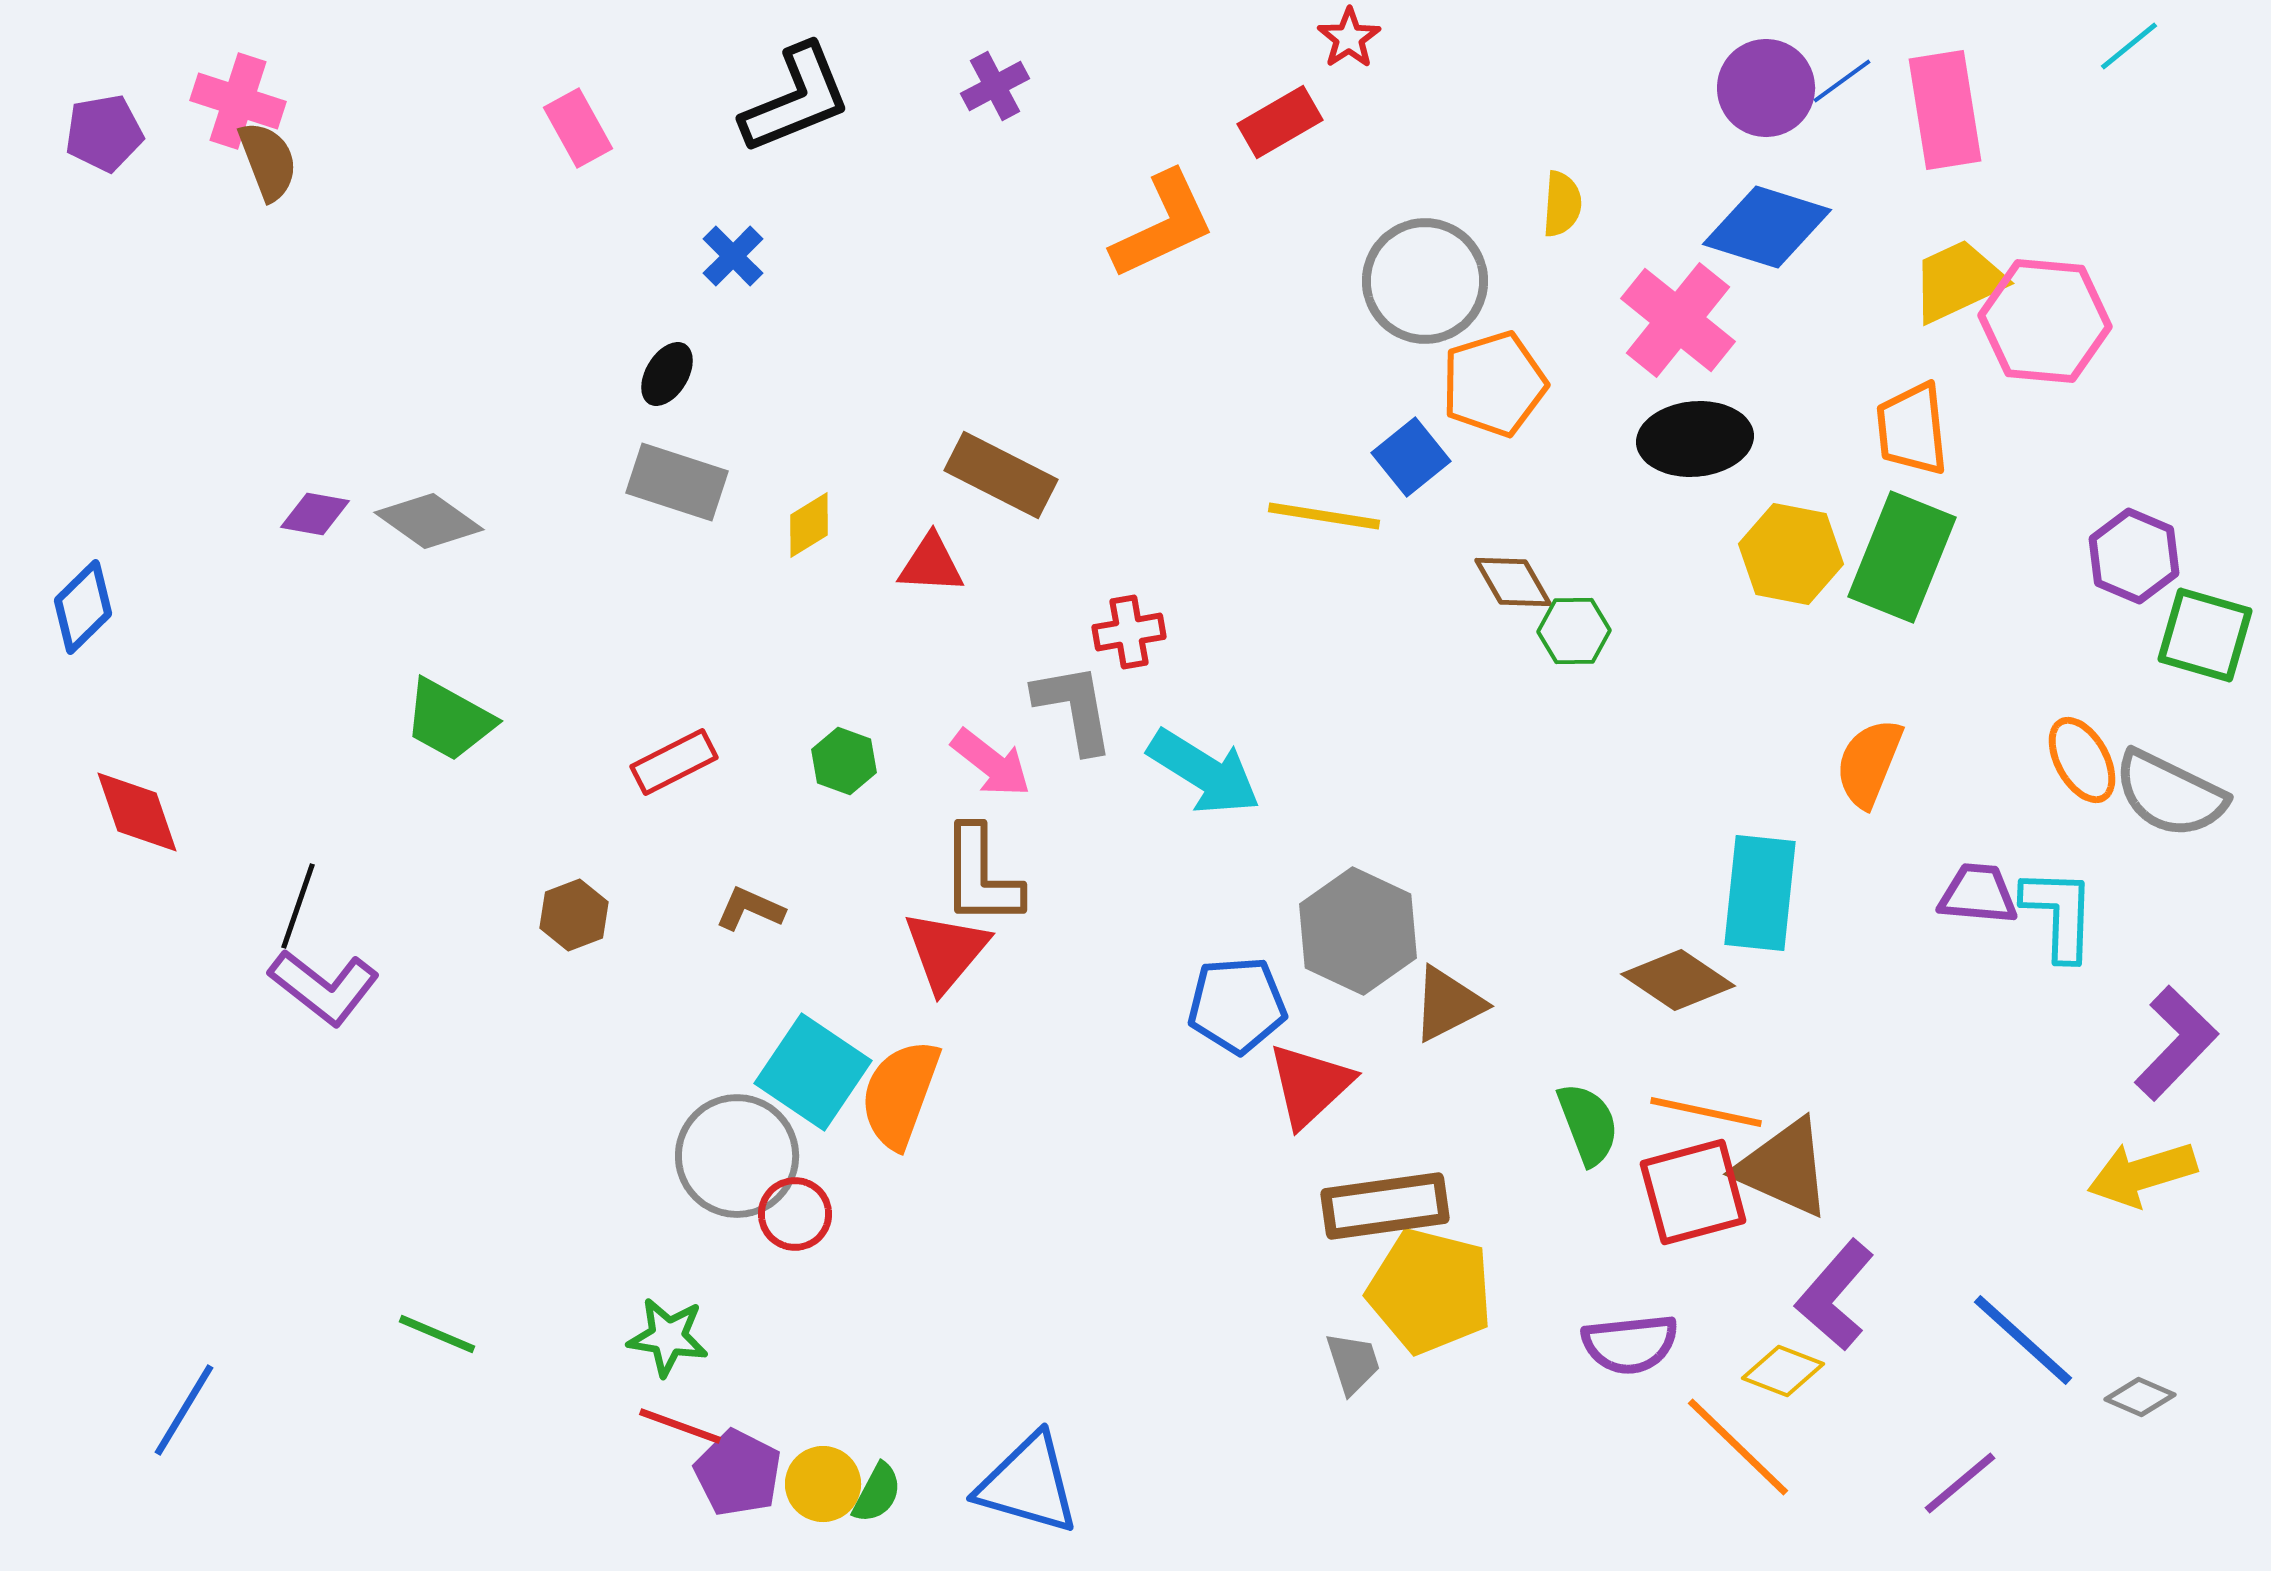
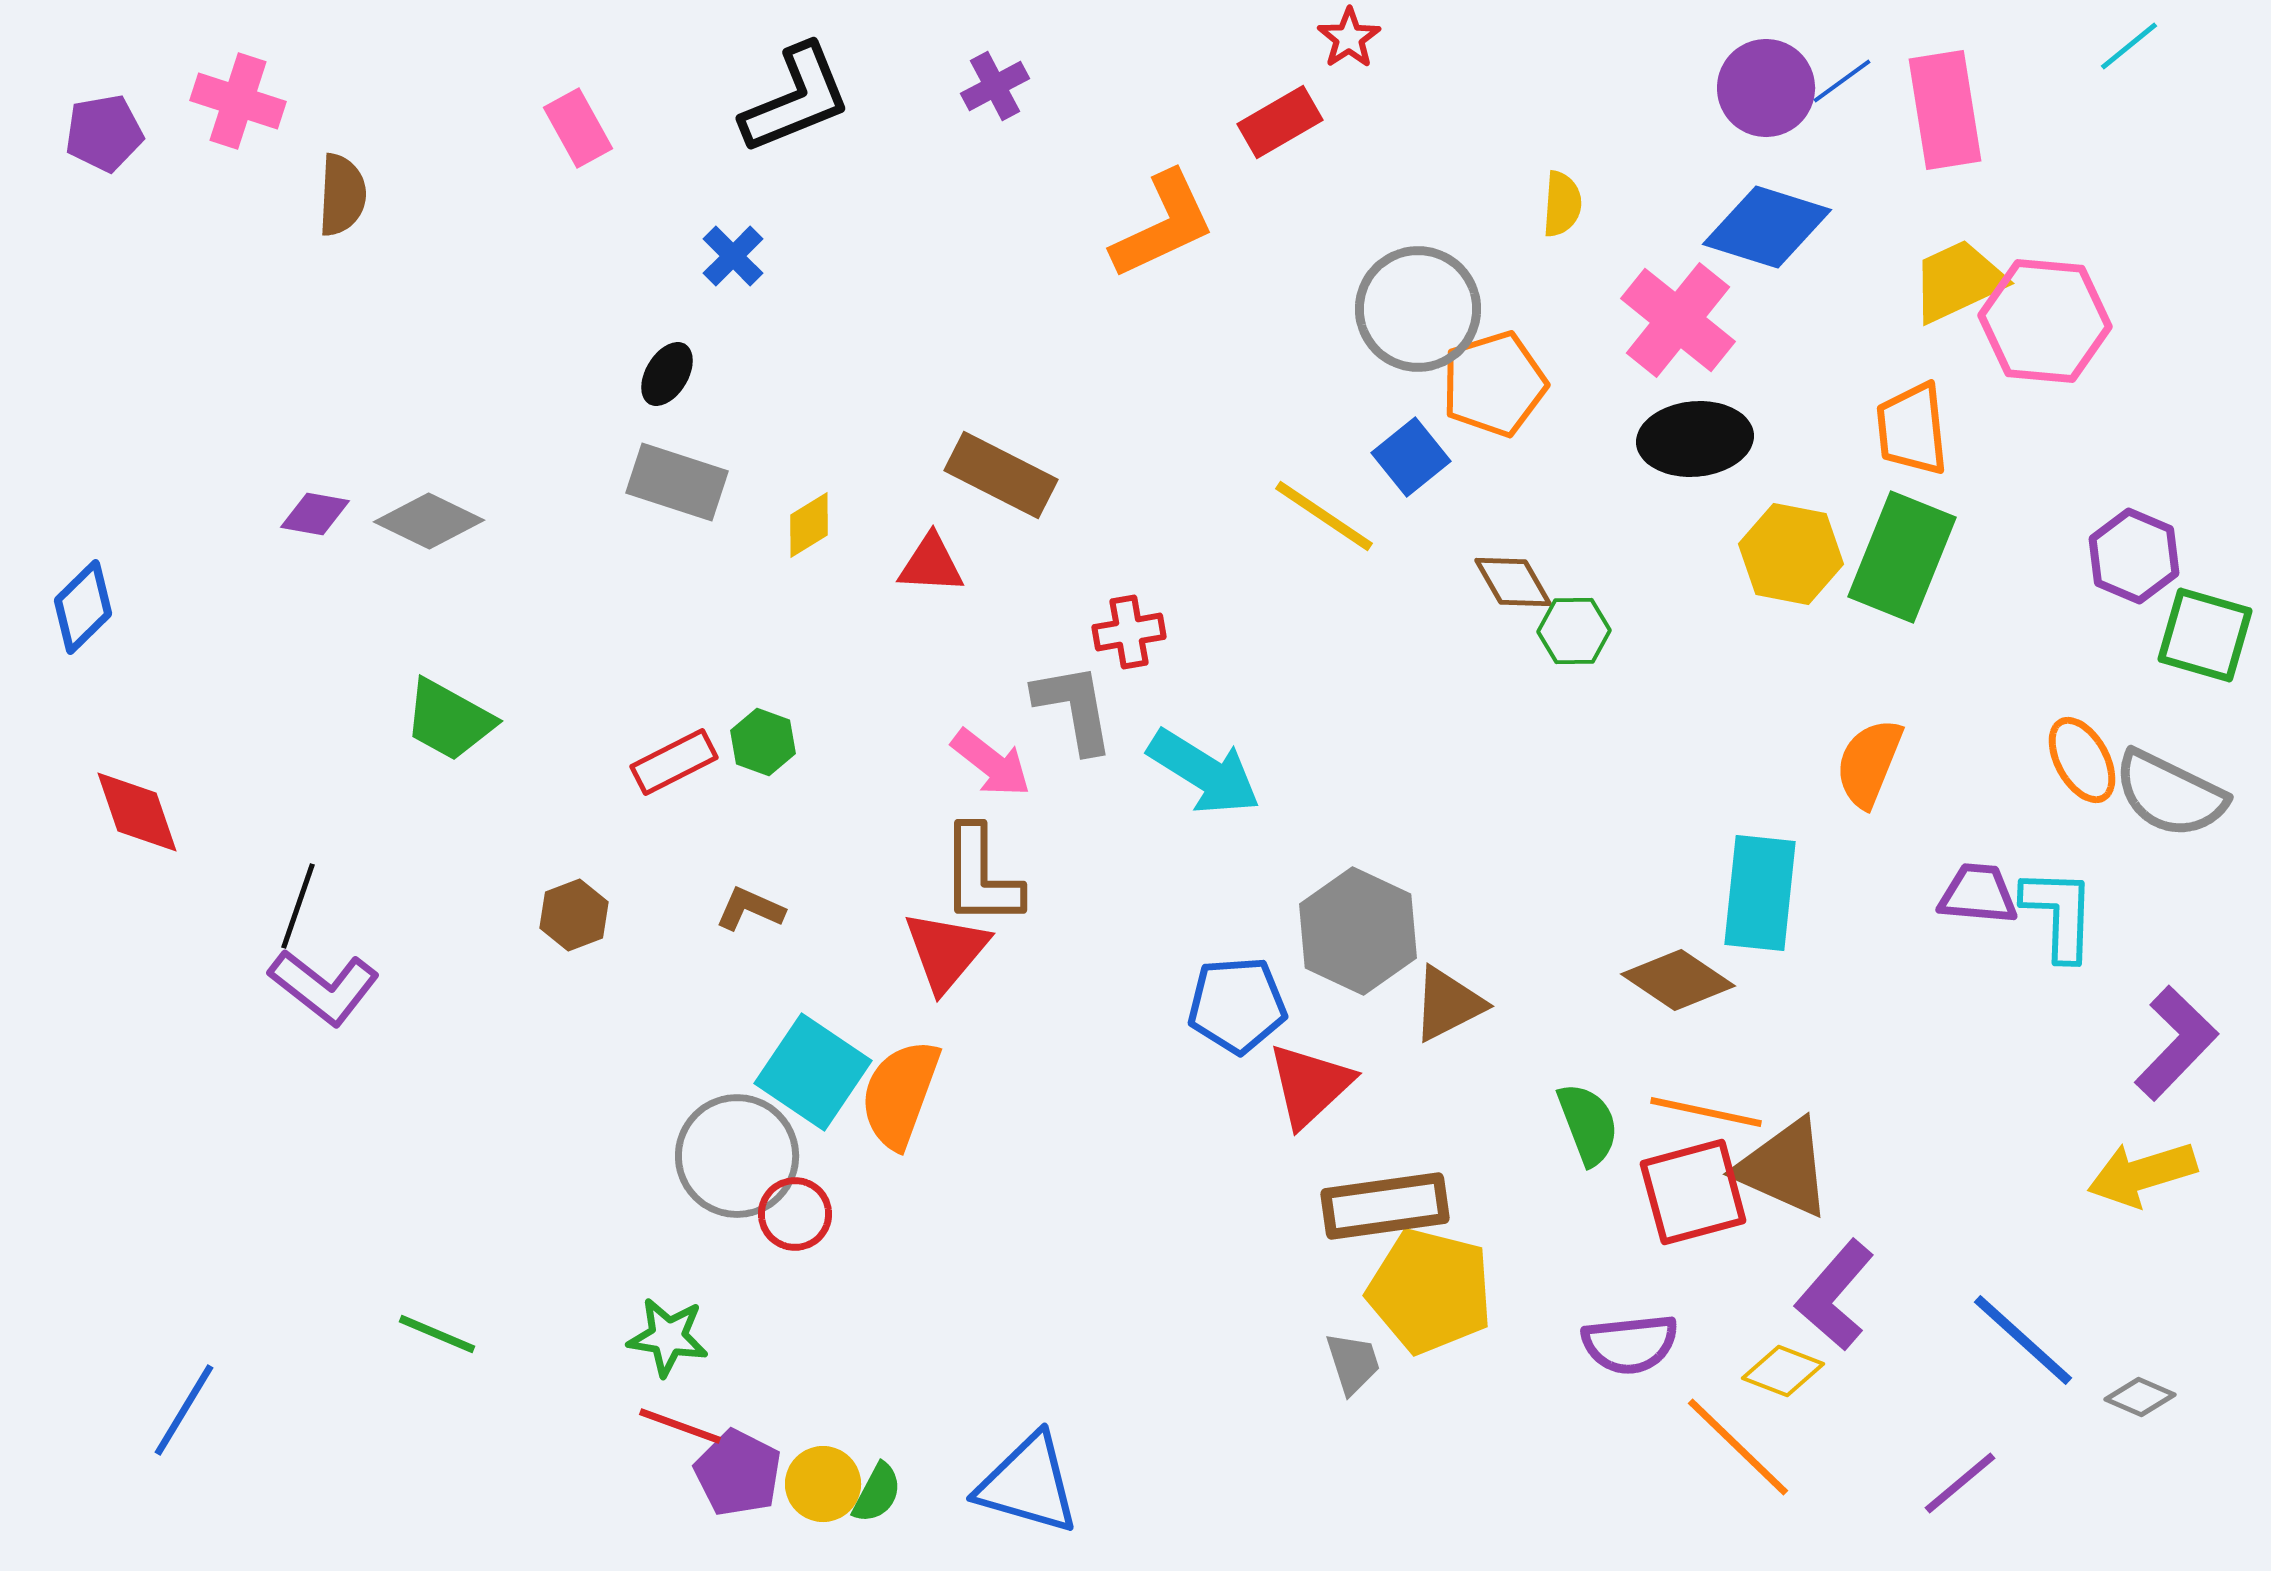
brown semicircle at (268, 161): moved 74 px right, 34 px down; rotated 24 degrees clockwise
gray circle at (1425, 281): moved 7 px left, 28 px down
yellow line at (1324, 516): rotated 25 degrees clockwise
gray diamond at (429, 521): rotated 10 degrees counterclockwise
green hexagon at (844, 761): moved 81 px left, 19 px up
